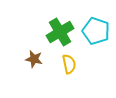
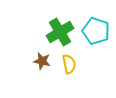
brown star: moved 8 px right, 2 px down
